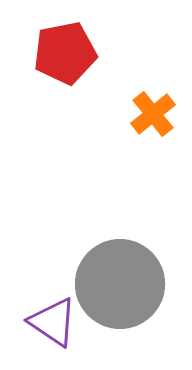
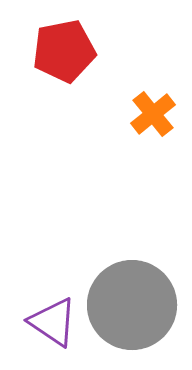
red pentagon: moved 1 px left, 2 px up
gray circle: moved 12 px right, 21 px down
